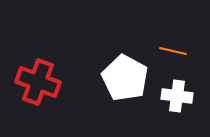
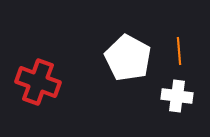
orange line: moved 6 px right; rotated 72 degrees clockwise
white pentagon: moved 3 px right, 20 px up
